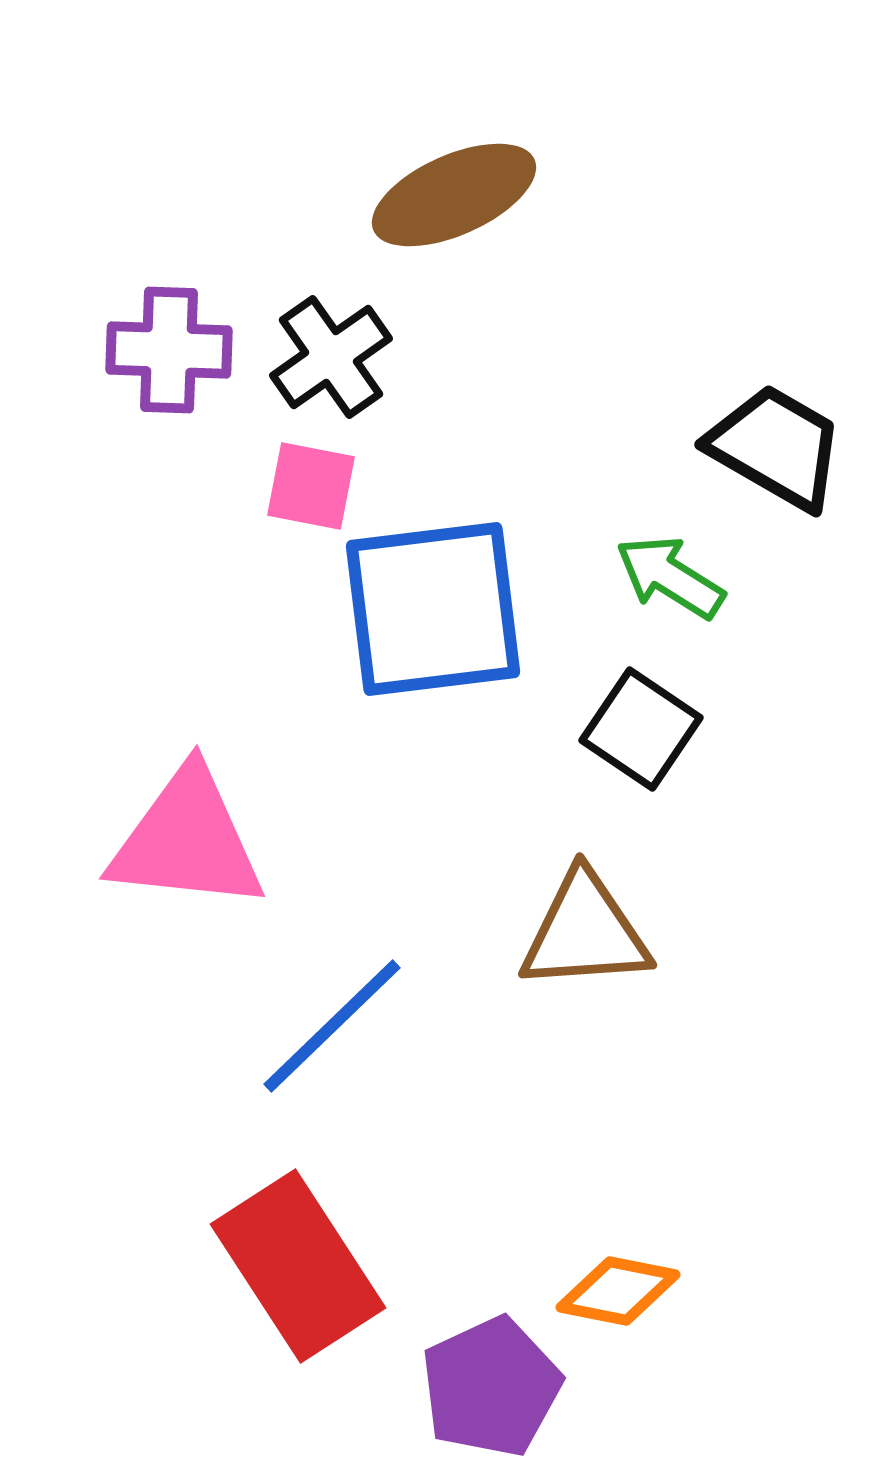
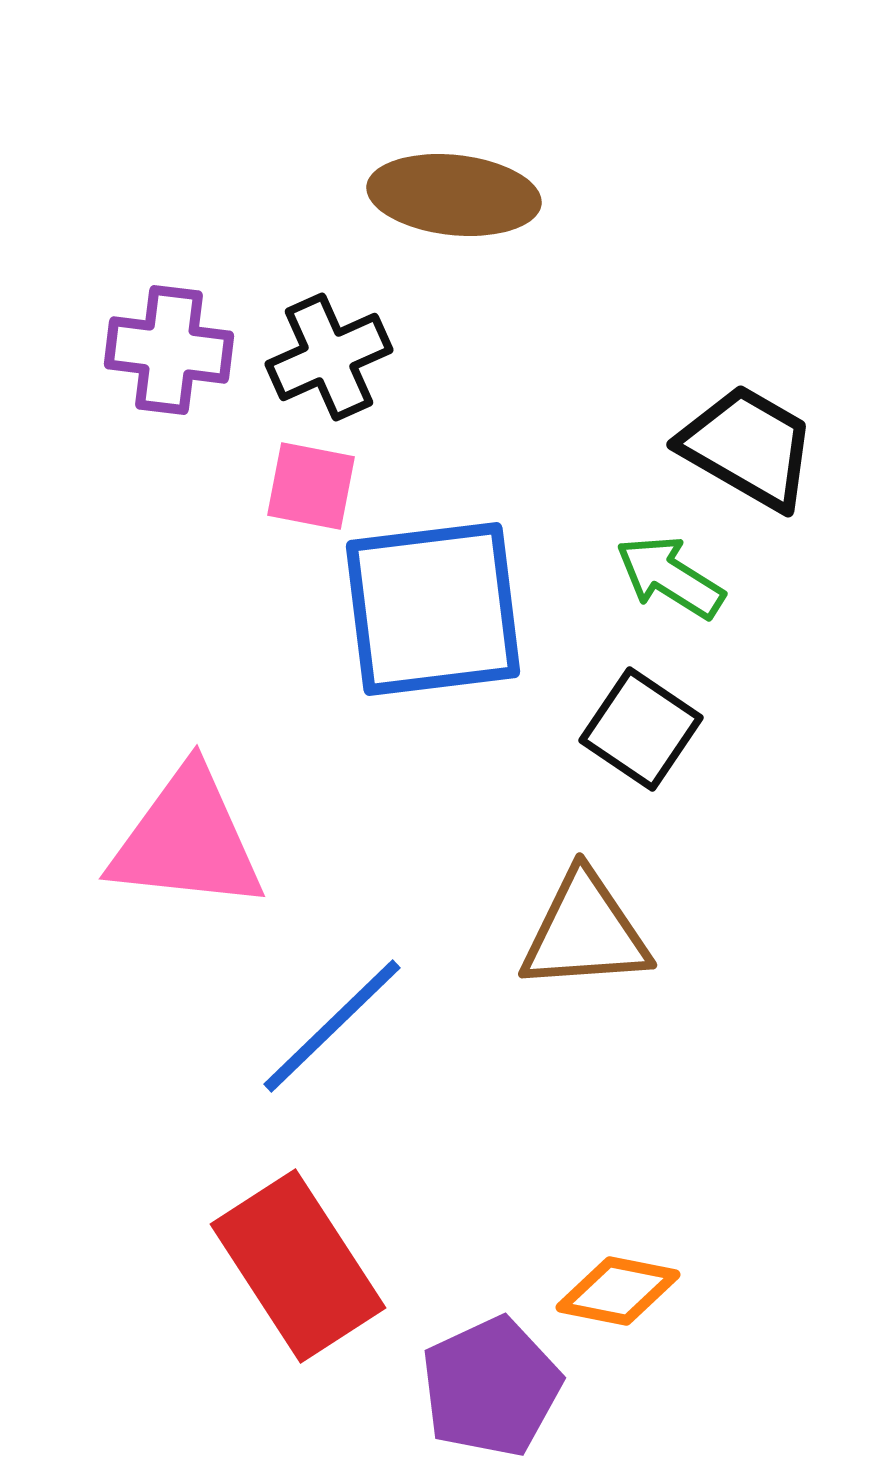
brown ellipse: rotated 30 degrees clockwise
purple cross: rotated 5 degrees clockwise
black cross: moved 2 px left; rotated 11 degrees clockwise
black trapezoid: moved 28 px left
